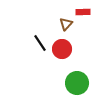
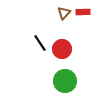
brown triangle: moved 2 px left, 11 px up
green circle: moved 12 px left, 2 px up
